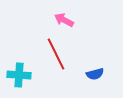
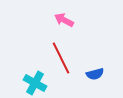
red line: moved 5 px right, 4 px down
cyan cross: moved 16 px right, 8 px down; rotated 25 degrees clockwise
